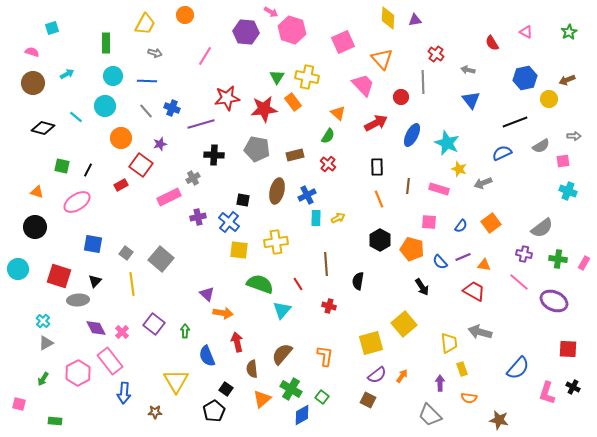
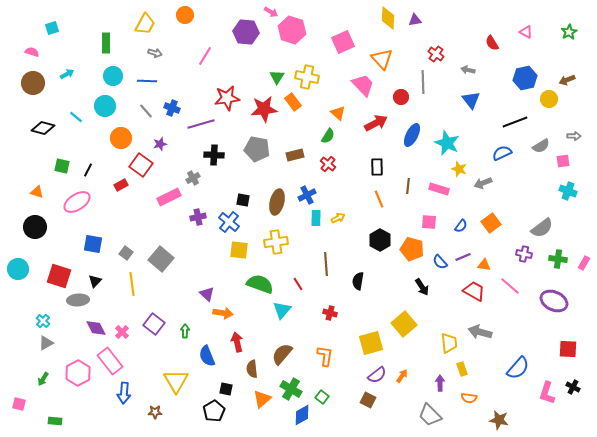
brown ellipse at (277, 191): moved 11 px down
pink line at (519, 282): moved 9 px left, 4 px down
red cross at (329, 306): moved 1 px right, 7 px down
black square at (226, 389): rotated 24 degrees counterclockwise
